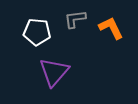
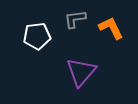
white pentagon: moved 4 px down; rotated 12 degrees counterclockwise
purple triangle: moved 27 px right
